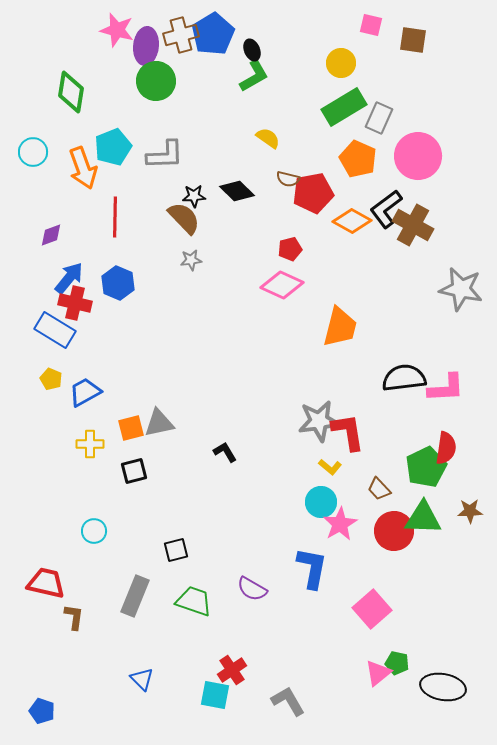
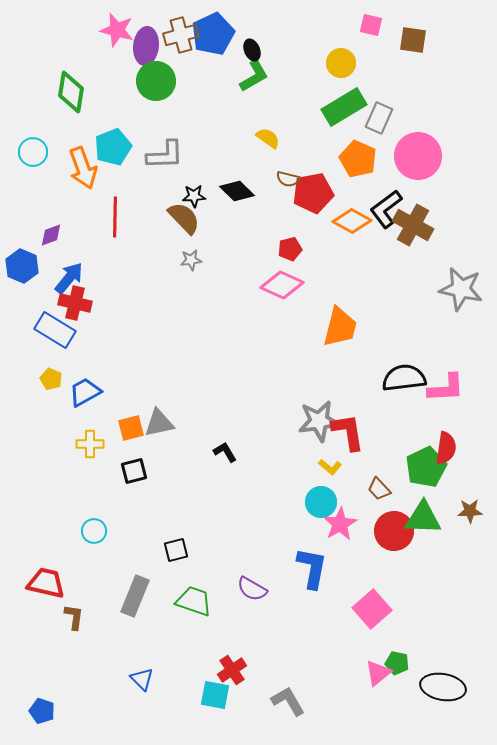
blue pentagon at (213, 34): rotated 6 degrees clockwise
blue hexagon at (118, 283): moved 96 px left, 17 px up
